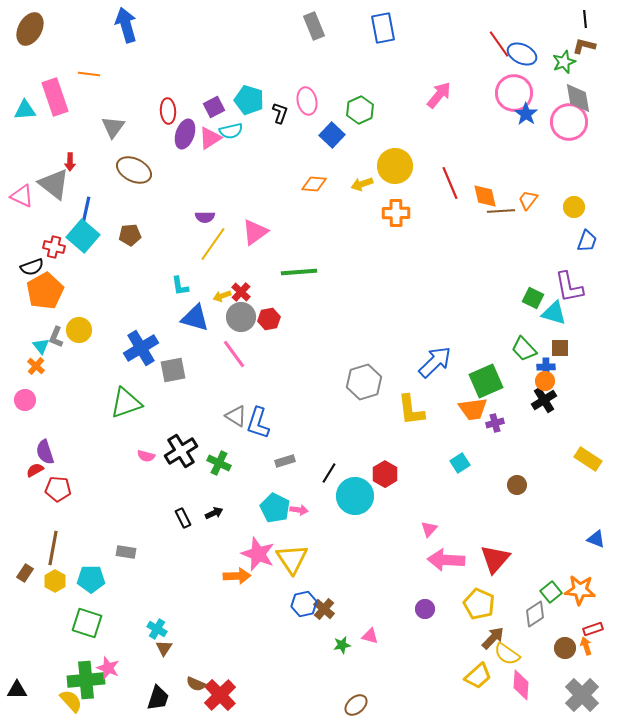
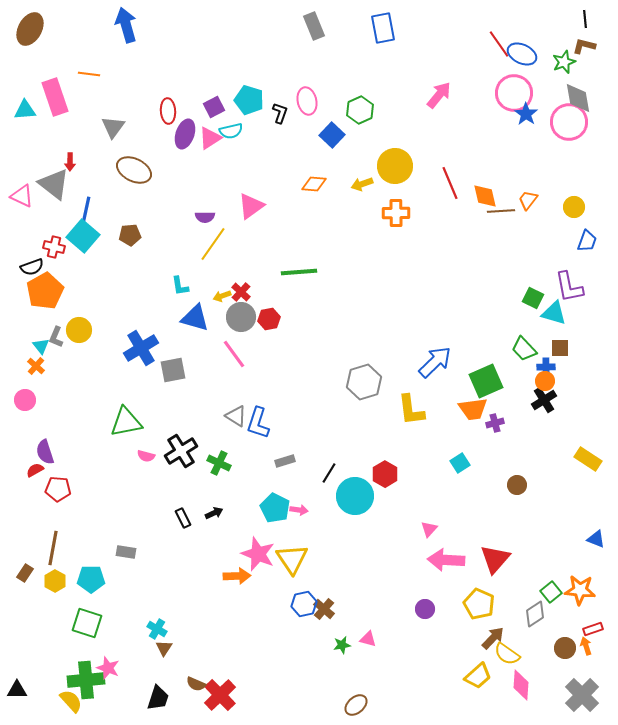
pink triangle at (255, 232): moved 4 px left, 26 px up
green triangle at (126, 403): moved 19 px down; rotated 8 degrees clockwise
pink triangle at (370, 636): moved 2 px left, 3 px down
